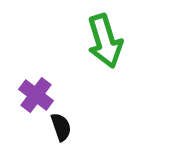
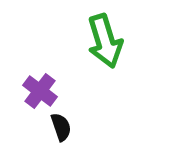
purple cross: moved 4 px right, 4 px up
